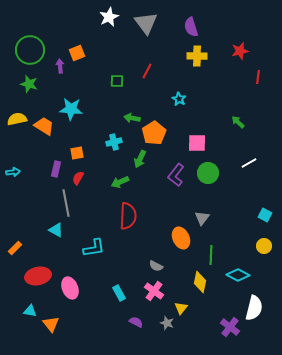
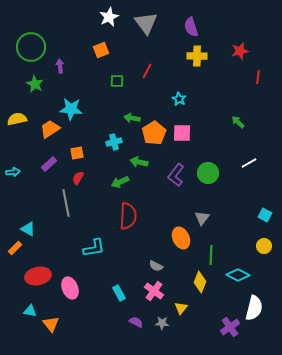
green circle at (30, 50): moved 1 px right, 3 px up
orange square at (77, 53): moved 24 px right, 3 px up
green star at (29, 84): moved 6 px right; rotated 12 degrees clockwise
orange trapezoid at (44, 126): moved 6 px right, 3 px down; rotated 65 degrees counterclockwise
pink square at (197, 143): moved 15 px left, 10 px up
green arrow at (140, 159): moved 1 px left, 3 px down; rotated 78 degrees clockwise
purple rectangle at (56, 169): moved 7 px left, 5 px up; rotated 35 degrees clockwise
cyan triangle at (56, 230): moved 28 px left, 1 px up
yellow diamond at (200, 282): rotated 10 degrees clockwise
gray star at (167, 323): moved 5 px left; rotated 16 degrees counterclockwise
purple cross at (230, 327): rotated 18 degrees clockwise
